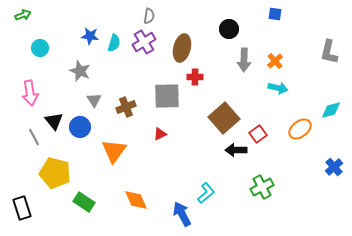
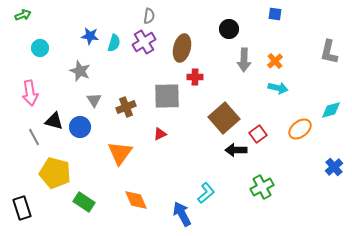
black triangle: rotated 36 degrees counterclockwise
orange triangle: moved 6 px right, 2 px down
